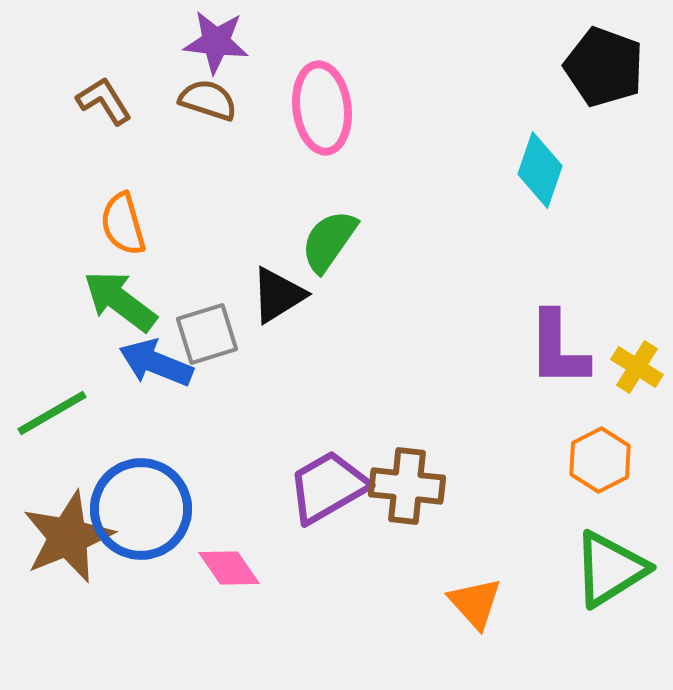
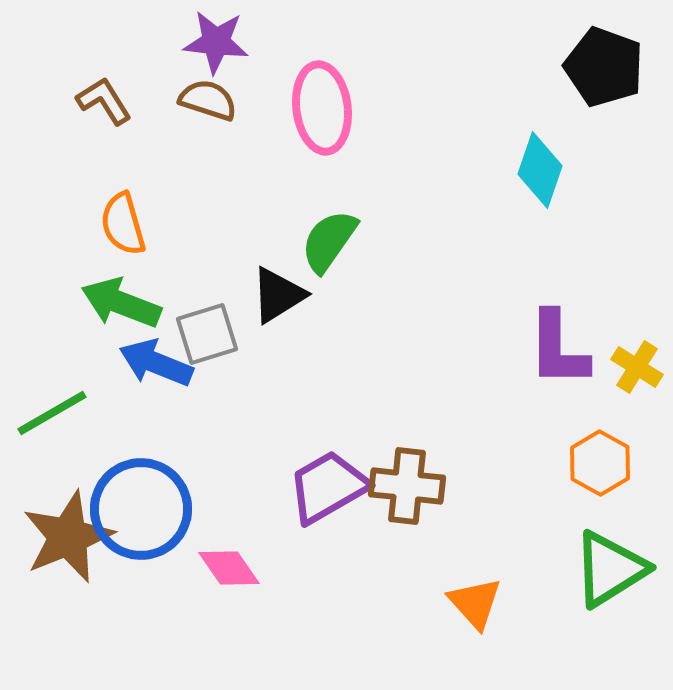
green arrow: moved 1 px right, 2 px down; rotated 16 degrees counterclockwise
orange hexagon: moved 3 px down; rotated 4 degrees counterclockwise
